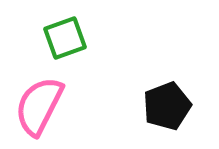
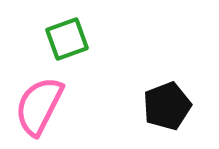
green square: moved 2 px right, 1 px down
